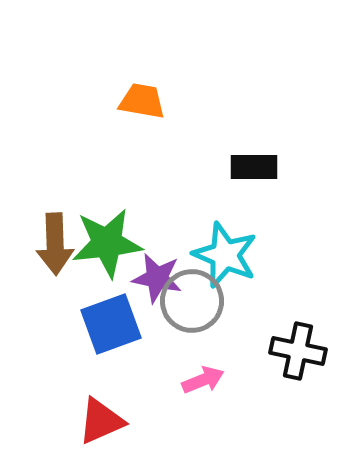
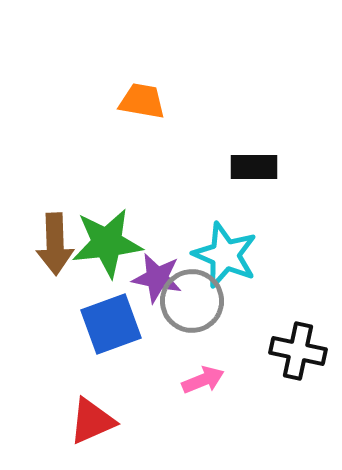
red triangle: moved 9 px left
